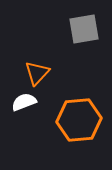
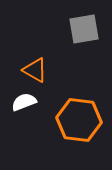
orange triangle: moved 2 px left, 3 px up; rotated 44 degrees counterclockwise
orange hexagon: rotated 12 degrees clockwise
